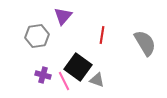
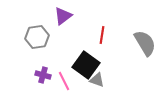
purple triangle: rotated 12 degrees clockwise
gray hexagon: moved 1 px down
black square: moved 8 px right, 2 px up
